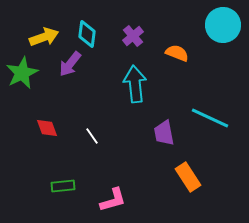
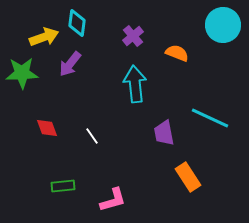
cyan diamond: moved 10 px left, 11 px up
green star: rotated 24 degrees clockwise
